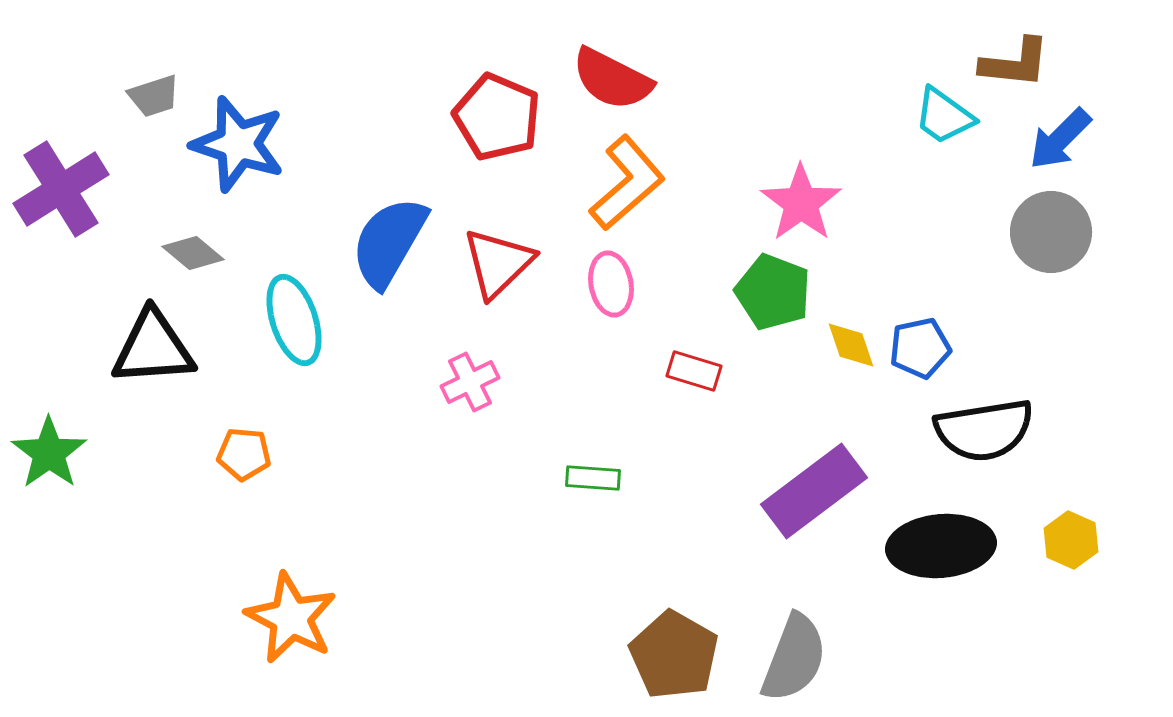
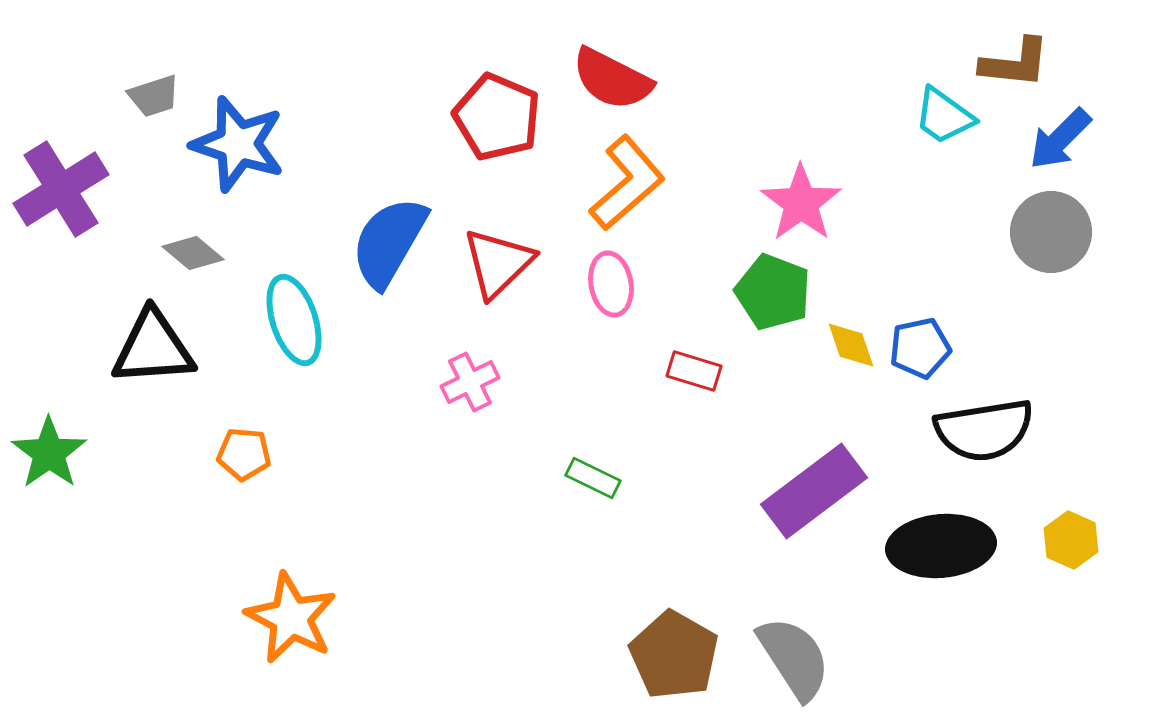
green rectangle: rotated 22 degrees clockwise
gray semicircle: rotated 54 degrees counterclockwise
